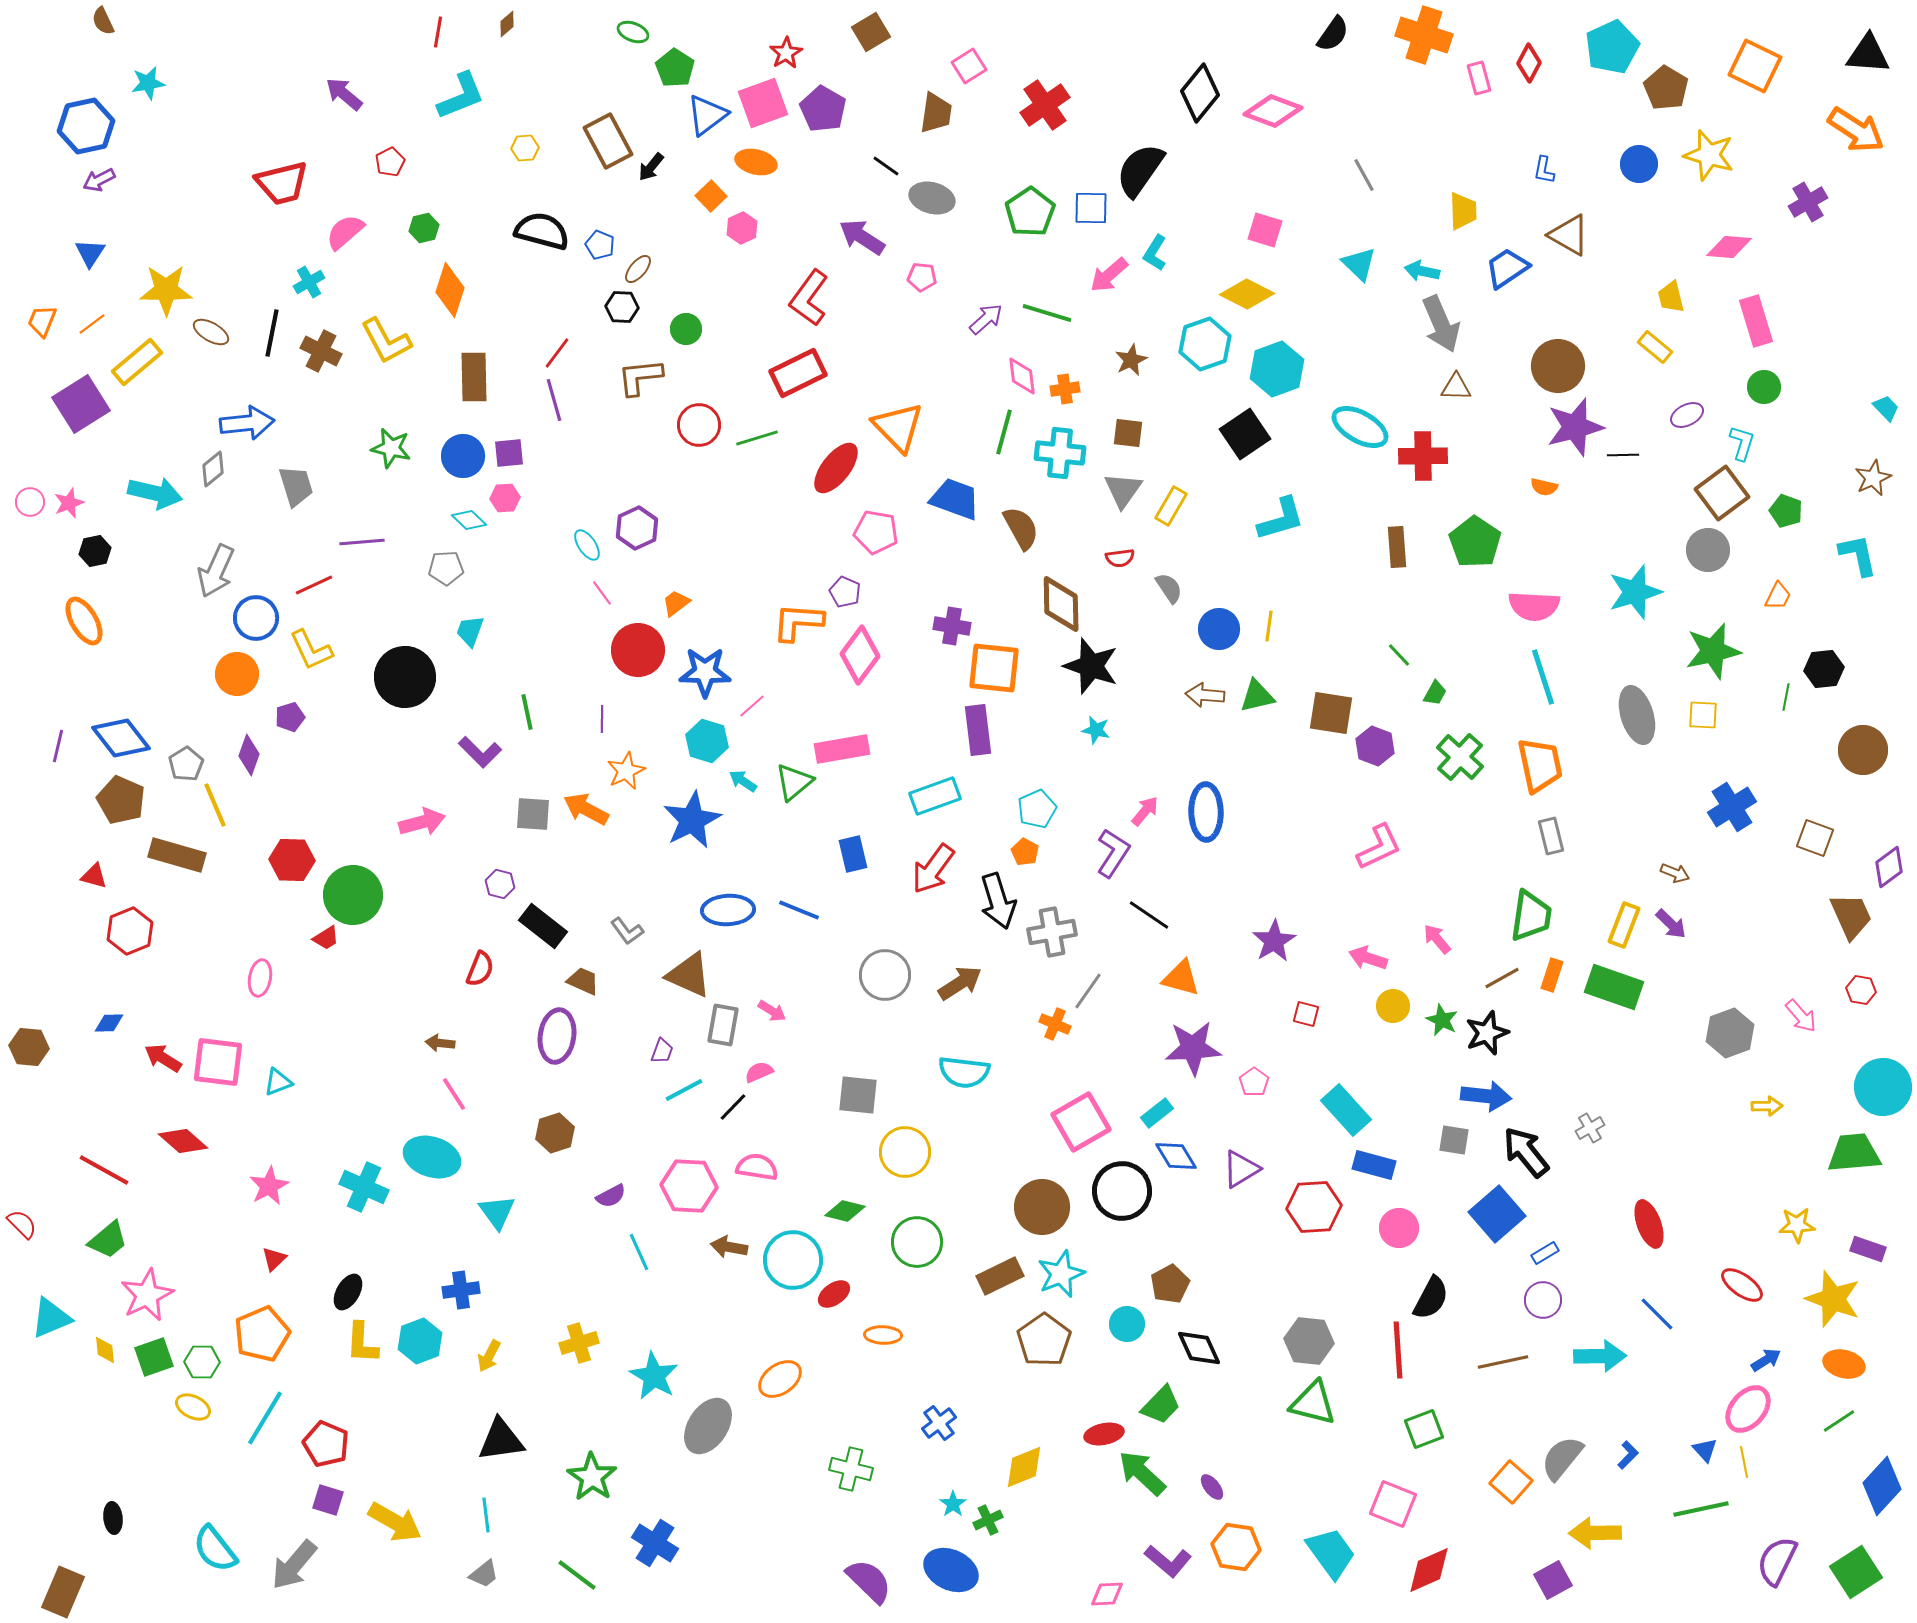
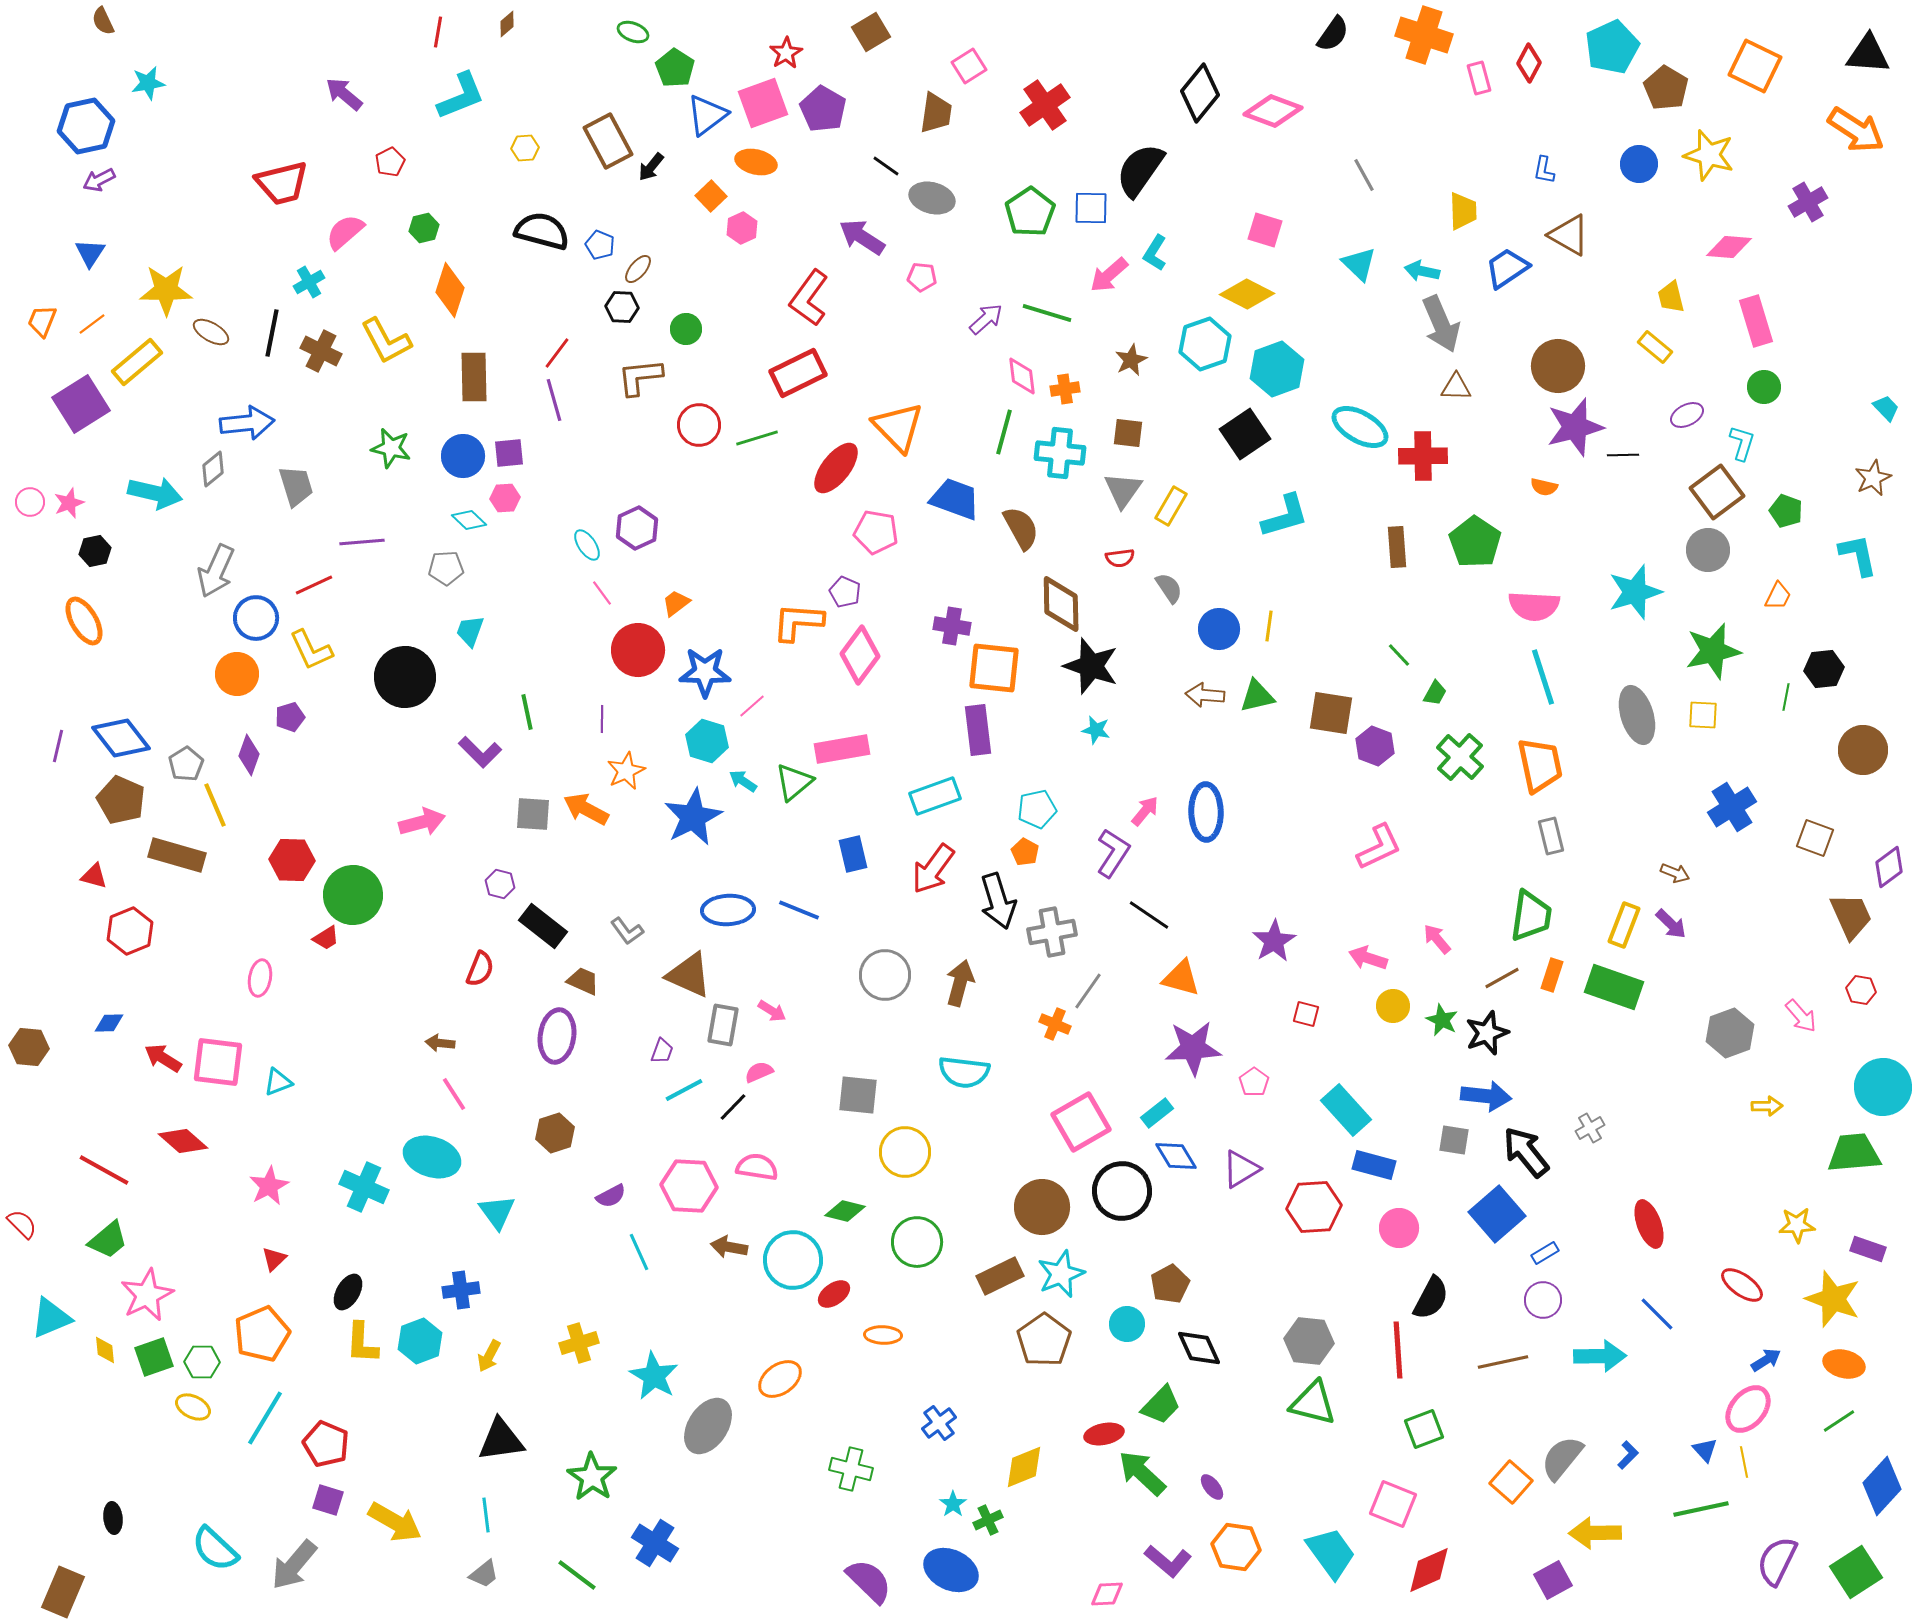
brown square at (1722, 493): moved 5 px left, 1 px up
cyan L-shape at (1281, 519): moved 4 px right, 3 px up
cyan pentagon at (1037, 809): rotated 12 degrees clockwise
blue star at (692, 820): moved 1 px right, 3 px up
brown arrow at (960, 983): rotated 42 degrees counterclockwise
cyan semicircle at (215, 1549): rotated 9 degrees counterclockwise
